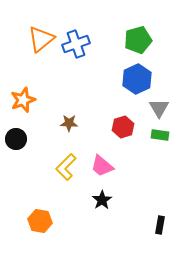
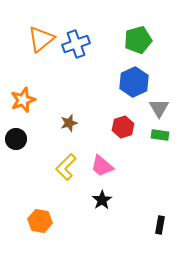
blue hexagon: moved 3 px left, 3 px down
brown star: rotated 18 degrees counterclockwise
